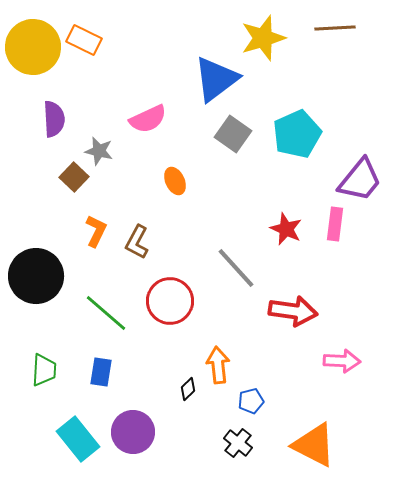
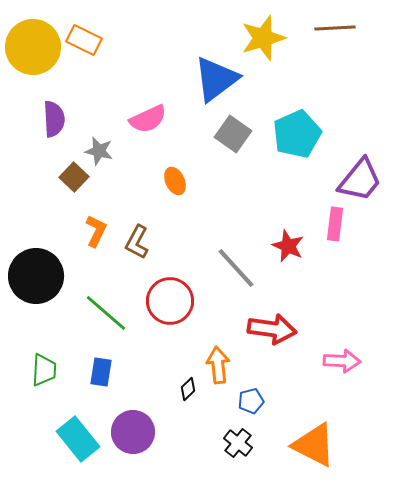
red star: moved 2 px right, 17 px down
red arrow: moved 21 px left, 18 px down
